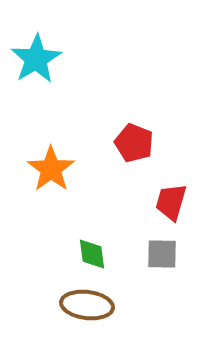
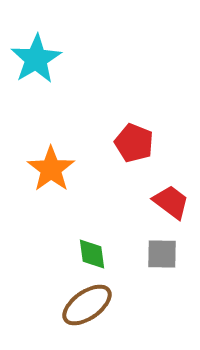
red trapezoid: rotated 111 degrees clockwise
brown ellipse: rotated 42 degrees counterclockwise
